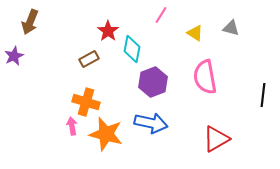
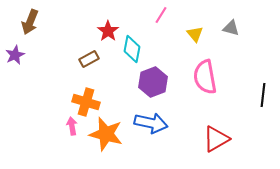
yellow triangle: moved 1 px down; rotated 18 degrees clockwise
purple star: moved 1 px right, 1 px up
